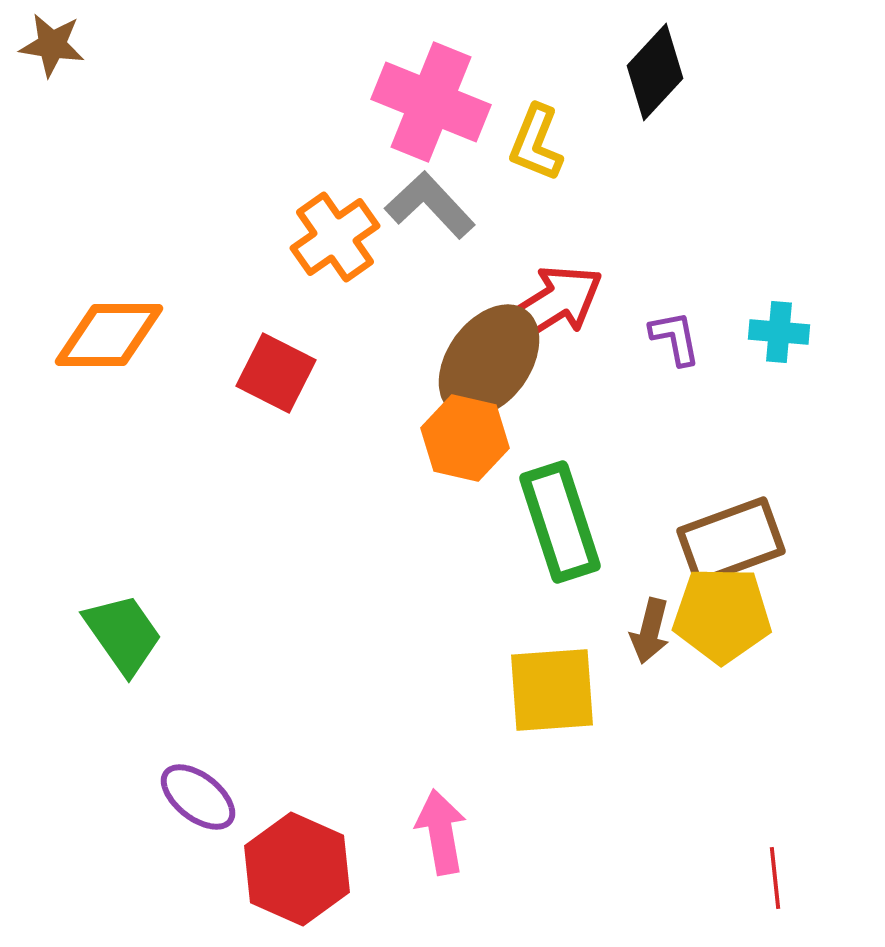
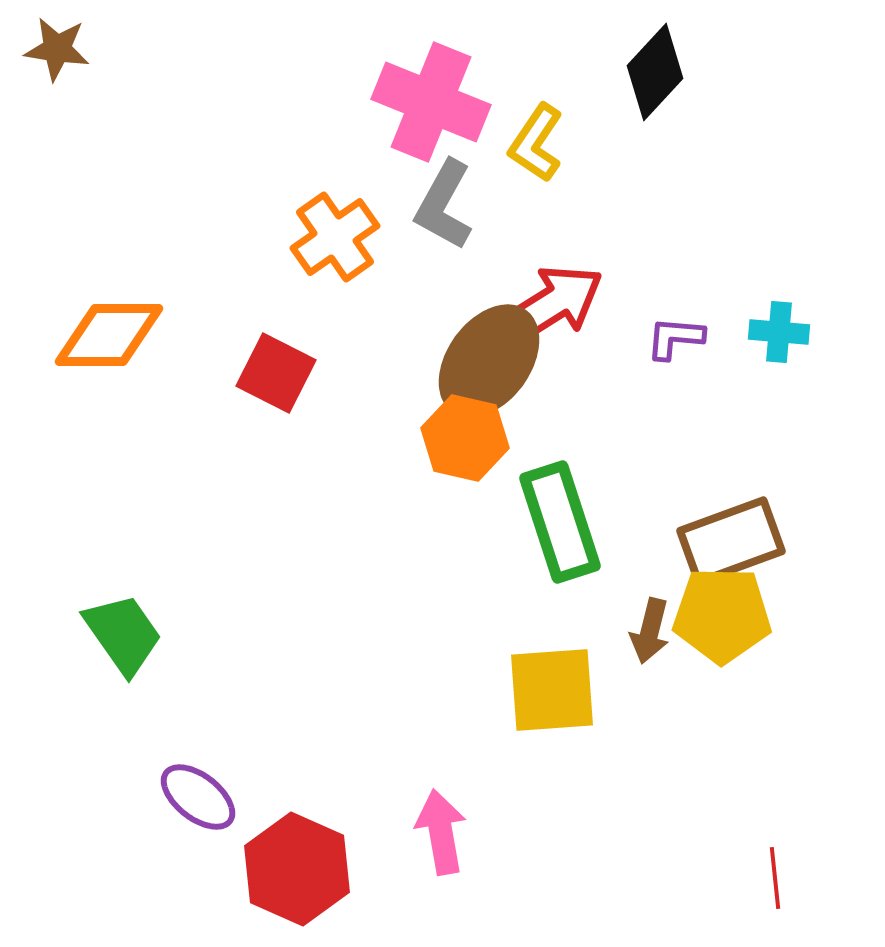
brown star: moved 5 px right, 4 px down
yellow L-shape: rotated 12 degrees clockwise
gray L-shape: moved 14 px right; rotated 108 degrees counterclockwise
purple L-shape: rotated 74 degrees counterclockwise
